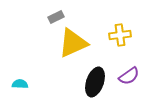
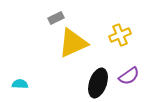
gray rectangle: moved 1 px down
yellow cross: rotated 15 degrees counterclockwise
black ellipse: moved 3 px right, 1 px down
